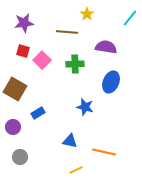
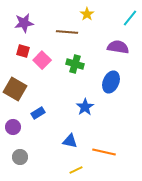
purple semicircle: moved 12 px right
green cross: rotated 18 degrees clockwise
blue star: rotated 24 degrees clockwise
